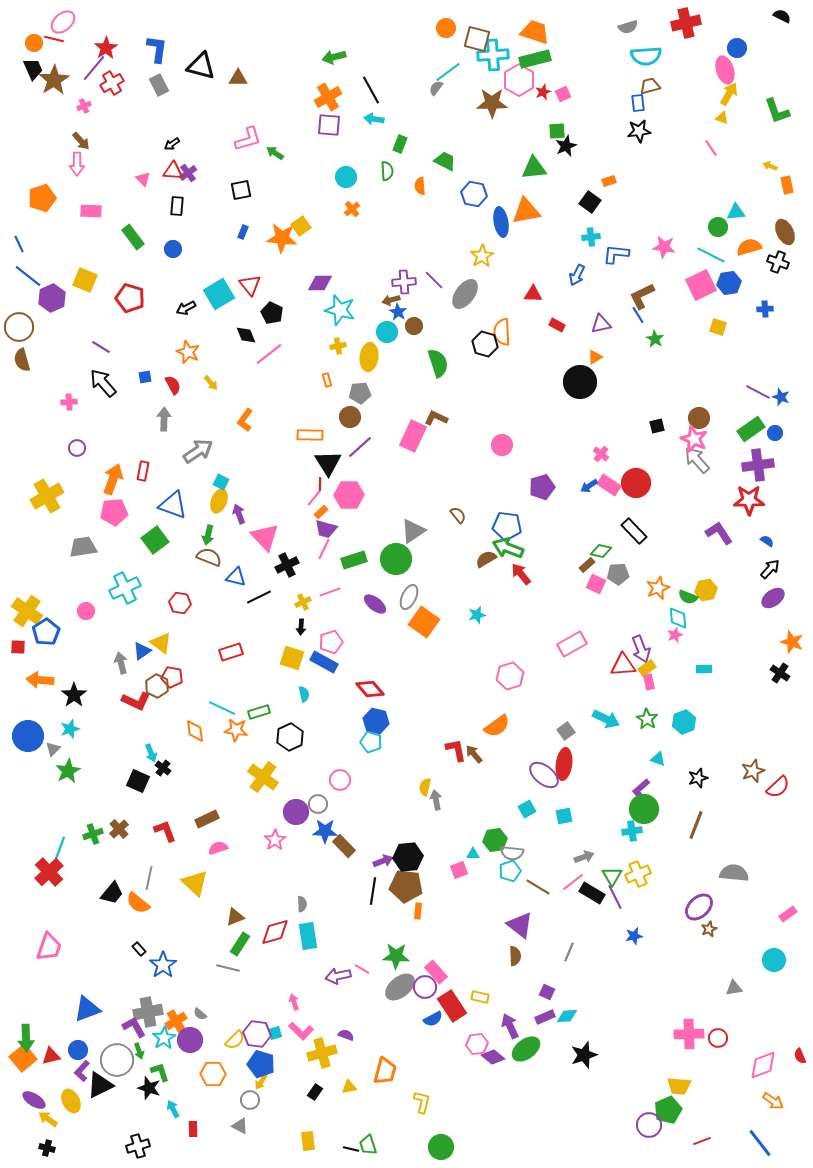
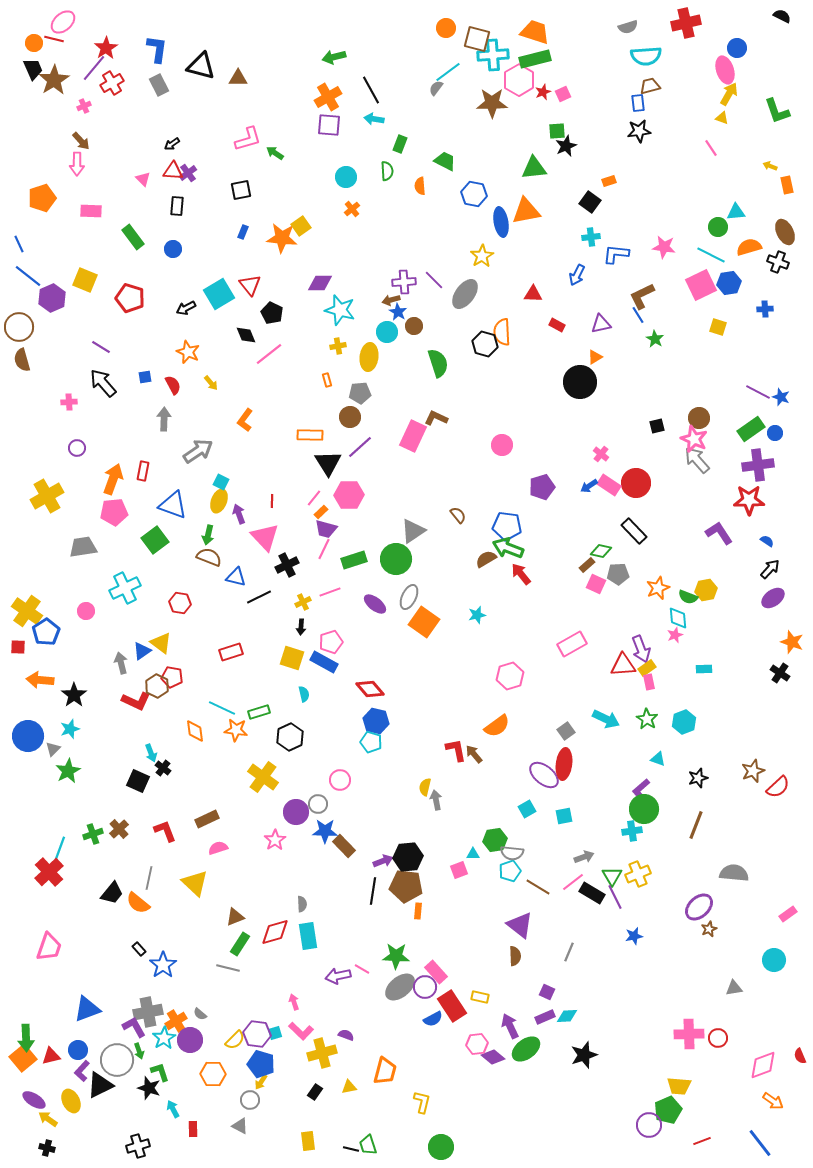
red line at (320, 484): moved 48 px left, 17 px down
